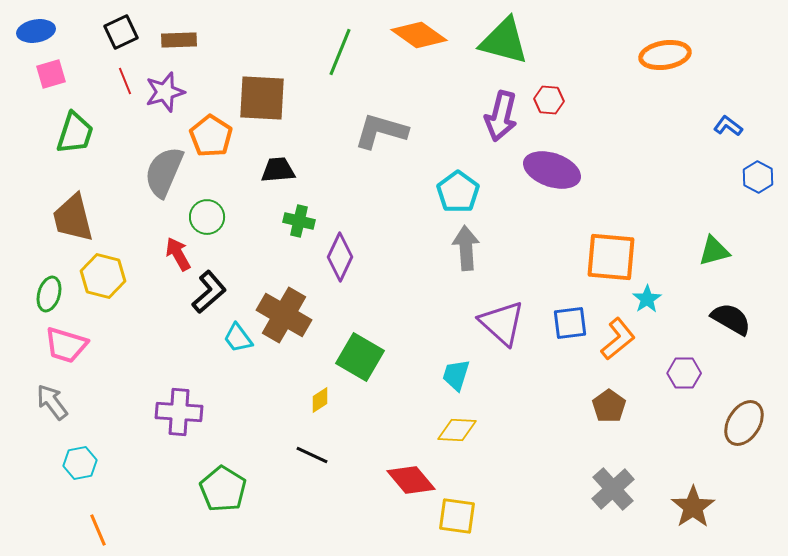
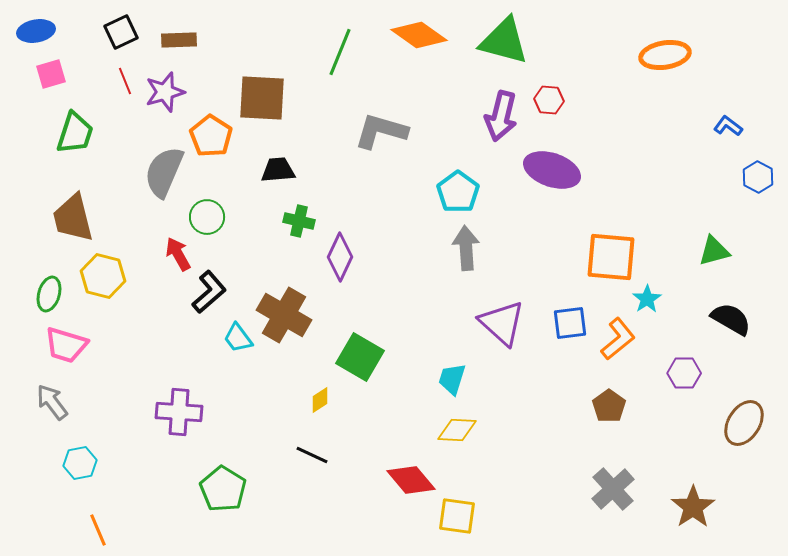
cyan trapezoid at (456, 375): moved 4 px left, 4 px down
